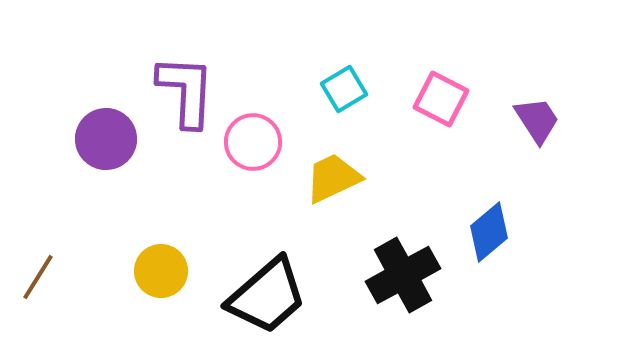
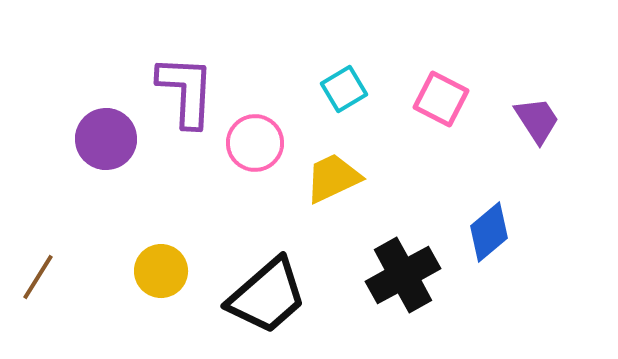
pink circle: moved 2 px right, 1 px down
